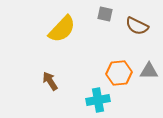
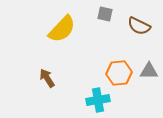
brown semicircle: moved 2 px right
brown arrow: moved 3 px left, 3 px up
